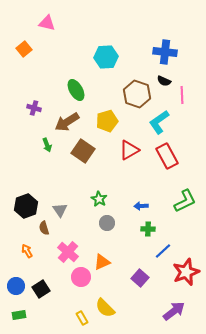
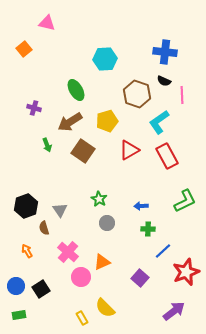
cyan hexagon: moved 1 px left, 2 px down
brown arrow: moved 3 px right
